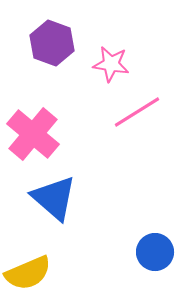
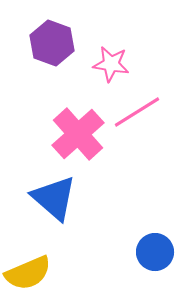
pink cross: moved 45 px right; rotated 8 degrees clockwise
